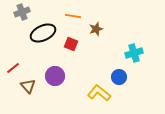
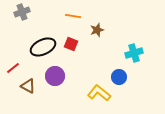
brown star: moved 1 px right, 1 px down
black ellipse: moved 14 px down
brown triangle: rotated 21 degrees counterclockwise
